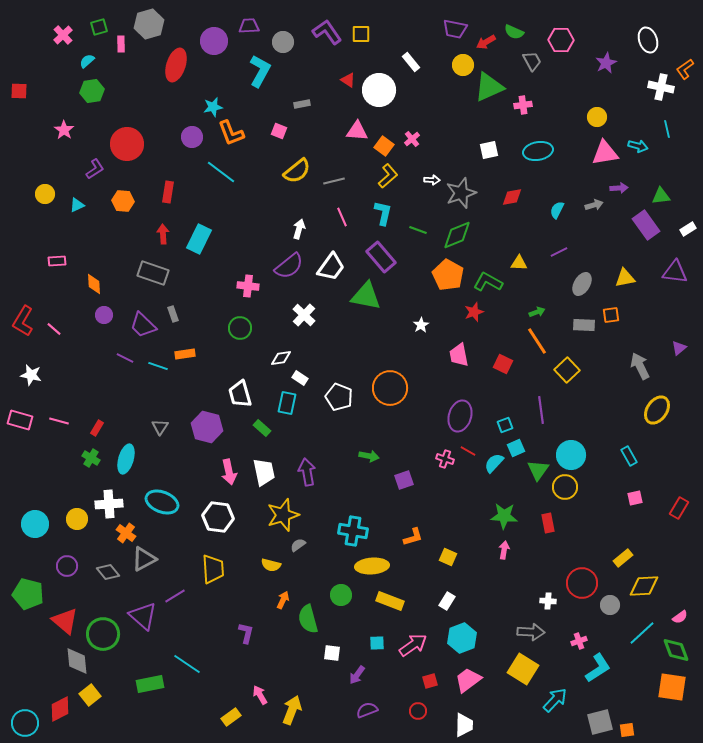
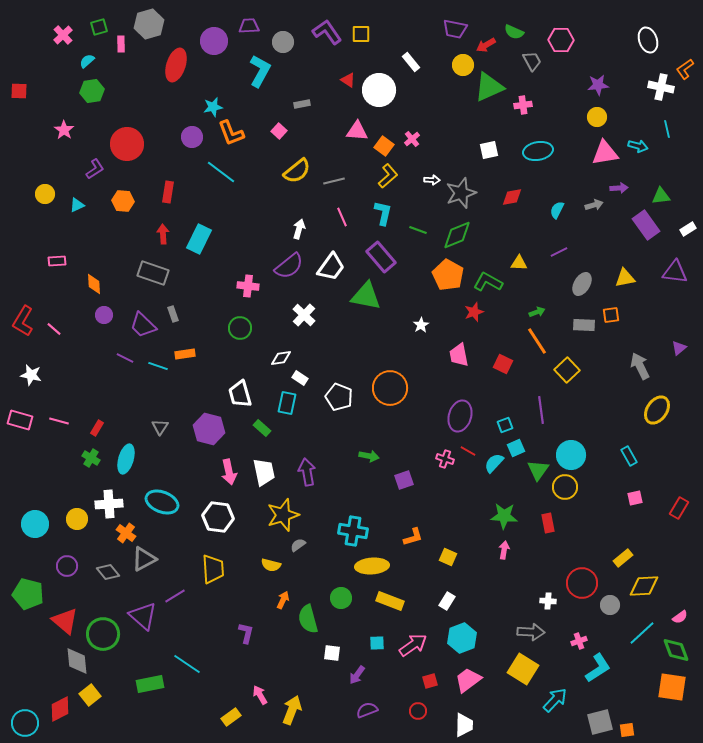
red arrow at (486, 42): moved 3 px down
purple star at (606, 63): moved 8 px left, 22 px down; rotated 20 degrees clockwise
pink square at (279, 131): rotated 21 degrees clockwise
purple hexagon at (207, 427): moved 2 px right, 2 px down
green circle at (341, 595): moved 3 px down
